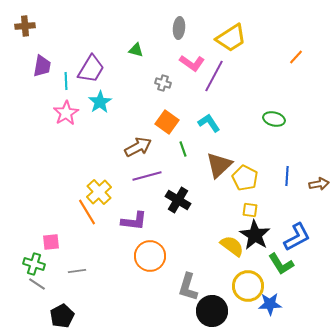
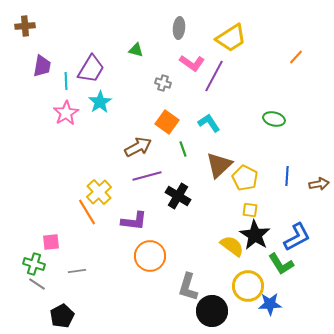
black cross at (178, 200): moved 4 px up
